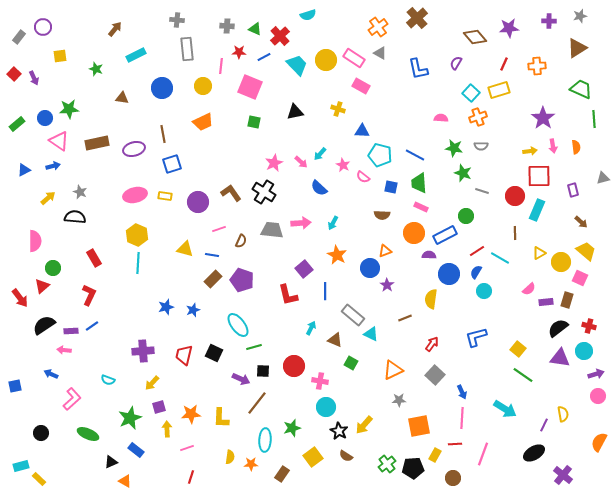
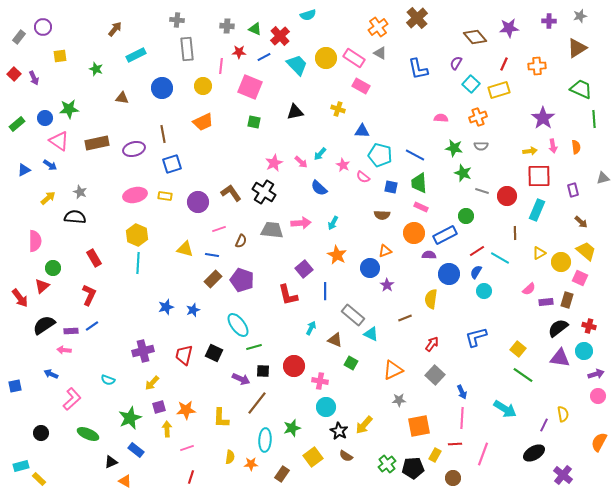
yellow circle at (326, 60): moved 2 px up
cyan square at (471, 93): moved 9 px up
blue arrow at (53, 166): moved 3 px left, 1 px up; rotated 48 degrees clockwise
red circle at (515, 196): moved 8 px left
purple cross at (143, 351): rotated 10 degrees counterclockwise
orange star at (191, 414): moved 5 px left, 4 px up
